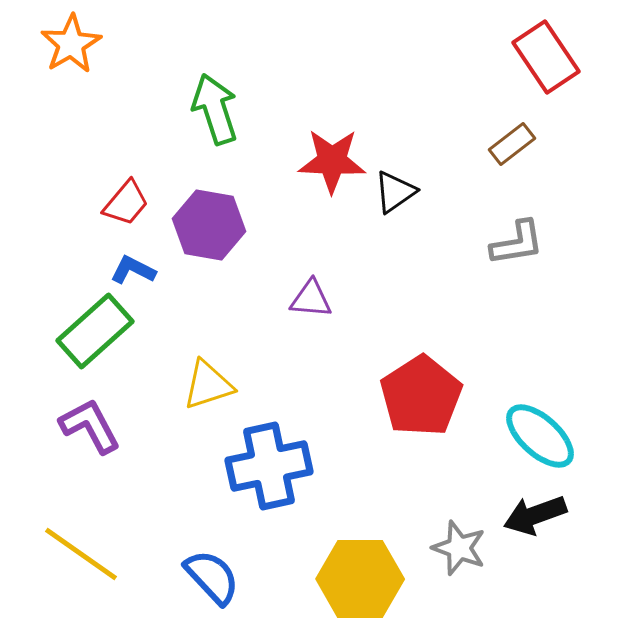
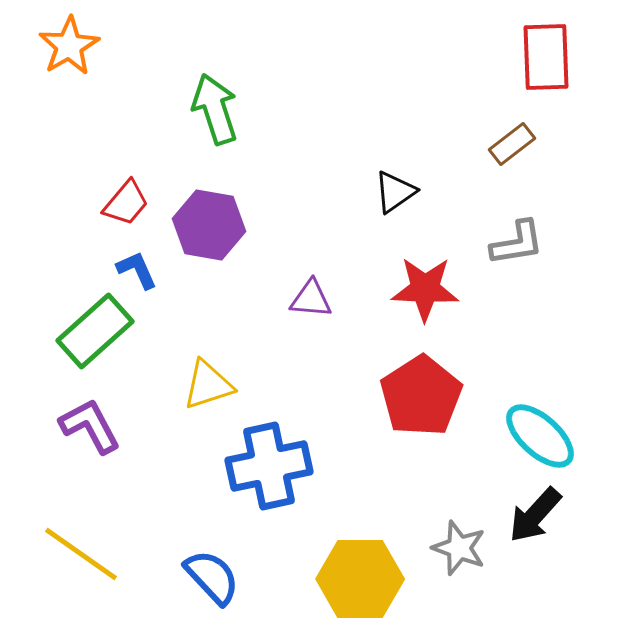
orange star: moved 2 px left, 2 px down
red rectangle: rotated 32 degrees clockwise
red star: moved 93 px right, 128 px down
blue L-shape: moved 4 px right; rotated 39 degrees clockwise
black arrow: rotated 28 degrees counterclockwise
